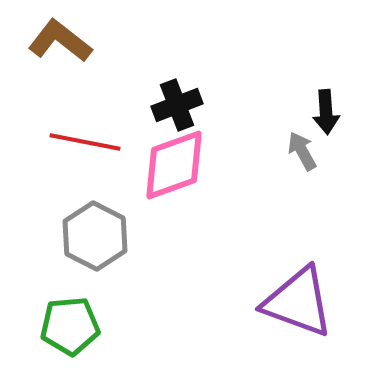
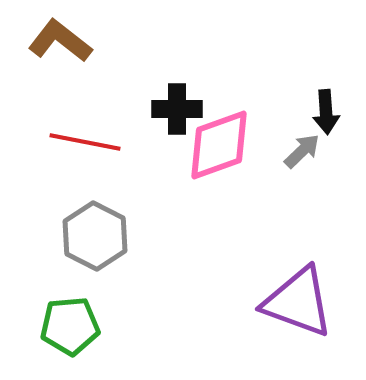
black cross: moved 4 px down; rotated 21 degrees clockwise
gray arrow: rotated 75 degrees clockwise
pink diamond: moved 45 px right, 20 px up
